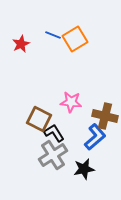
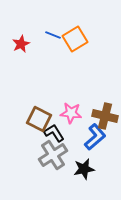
pink star: moved 11 px down
